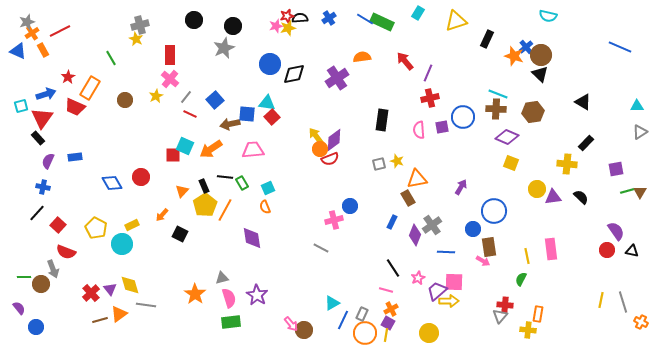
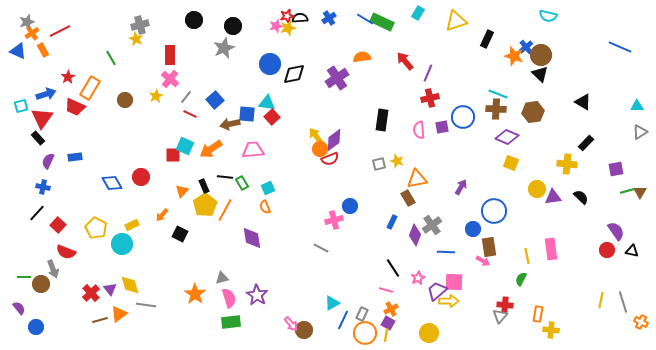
yellow cross at (528, 330): moved 23 px right
